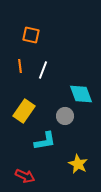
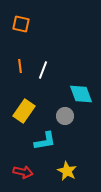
orange square: moved 10 px left, 11 px up
yellow star: moved 11 px left, 7 px down
red arrow: moved 2 px left, 4 px up; rotated 12 degrees counterclockwise
